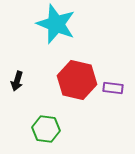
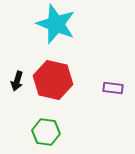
red hexagon: moved 24 px left
green hexagon: moved 3 px down
